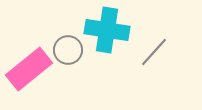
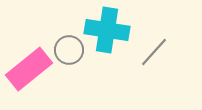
gray circle: moved 1 px right
